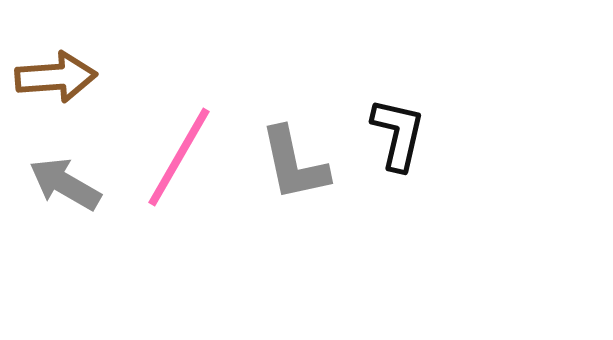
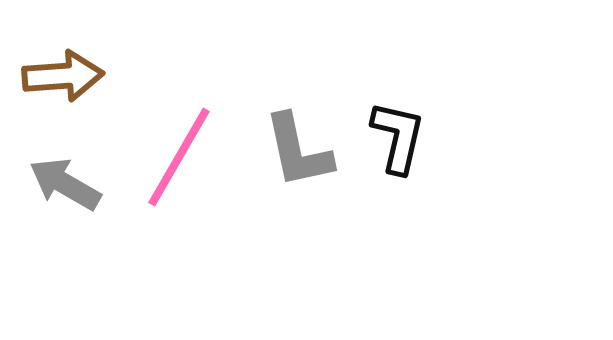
brown arrow: moved 7 px right, 1 px up
black L-shape: moved 3 px down
gray L-shape: moved 4 px right, 13 px up
